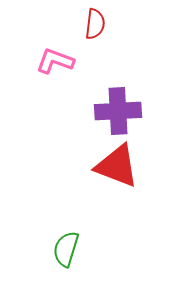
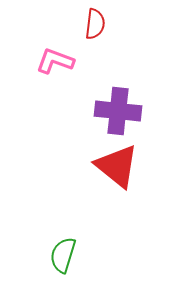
purple cross: rotated 9 degrees clockwise
red triangle: rotated 18 degrees clockwise
green semicircle: moved 3 px left, 6 px down
